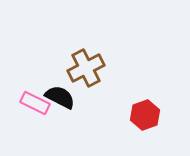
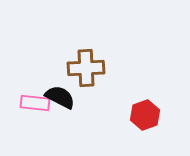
brown cross: rotated 24 degrees clockwise
pink rectangle: rotated 20 degrees counterclockwise
